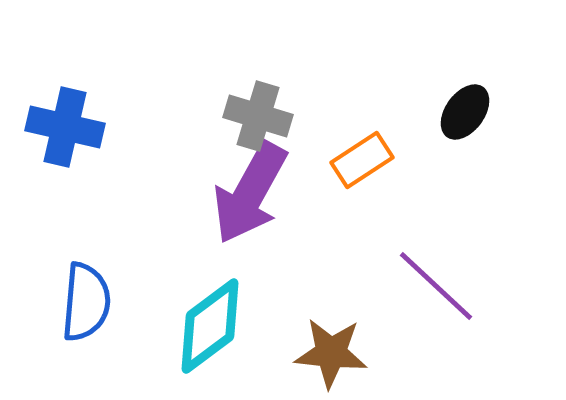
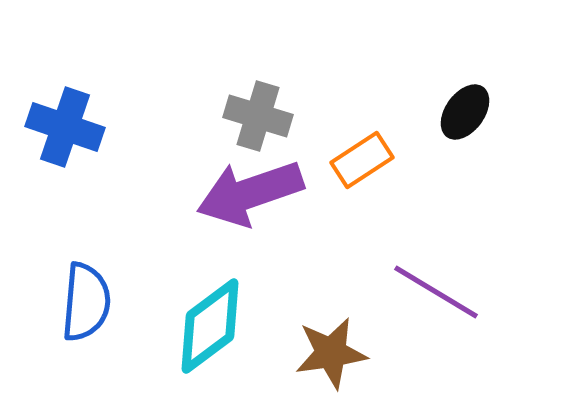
blue cross: rotated 6 degrees clockwise
purple arrow: rotated 42 degrees clockwise
purple line: moved 6 px down; rotated 12 degrees counterclockwise
brown star: rotated 14 degrees counterclockwise
